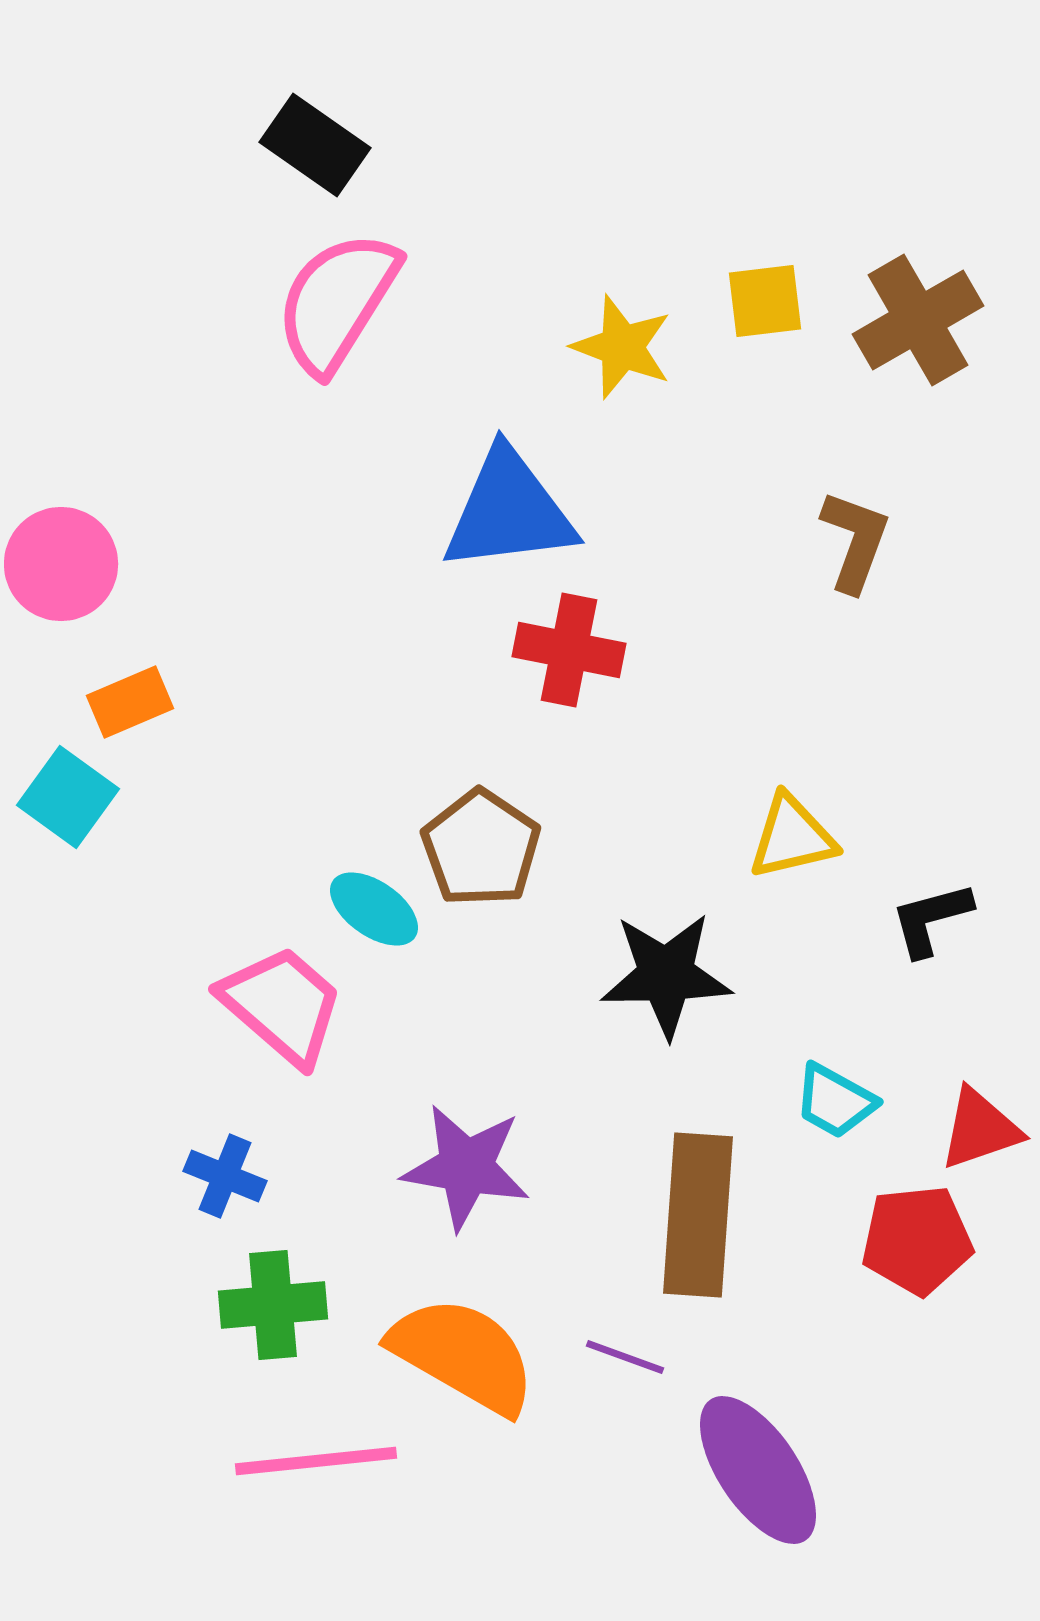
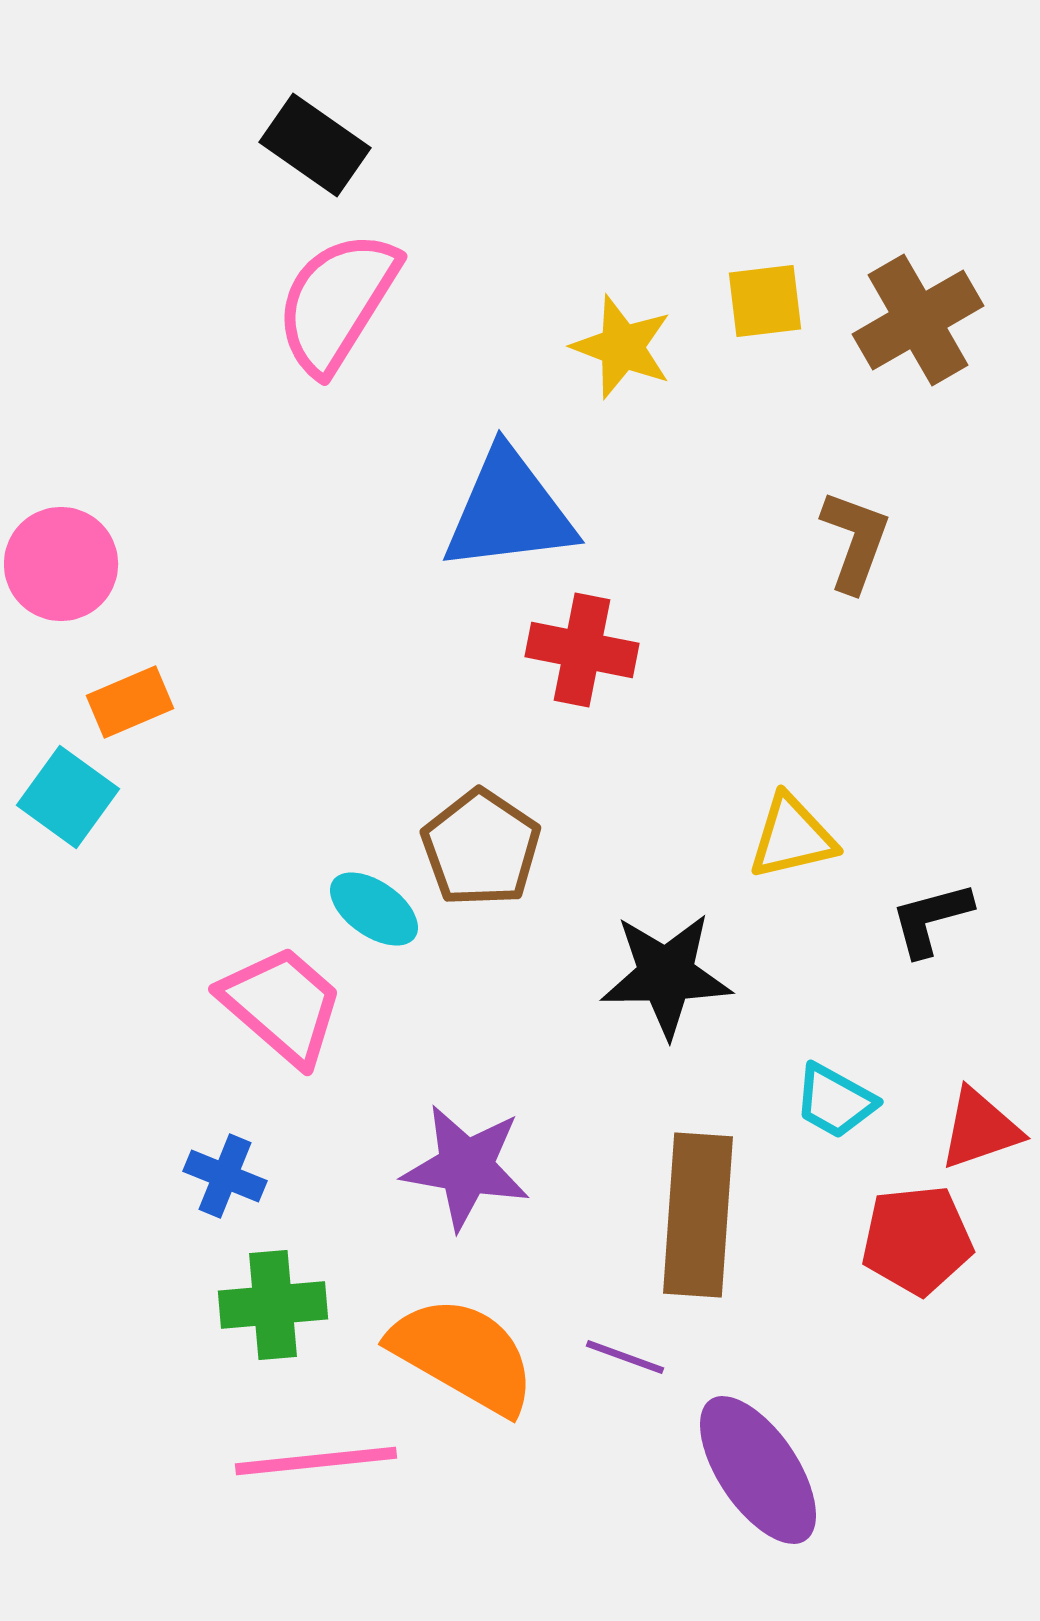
red cross: moved 13 px right
